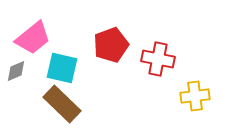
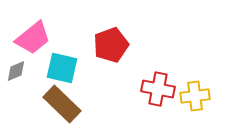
red cross: moved 30 px down
